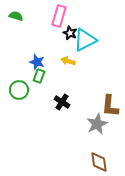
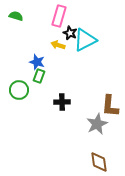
yellow arrow: moved 10 px left, 16 px up
black cross: rotated 35 degrees counterclockwise
